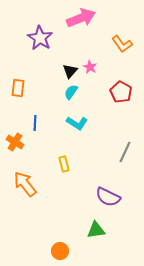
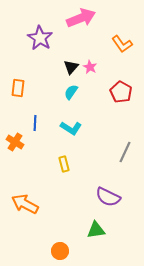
black triangle: moved 1 px right, 4 px up
cyan L-shape: moved 6 px left, 5 px down
orange arrow: moved 20 px down; rotated 24 degrees counterclockwise
